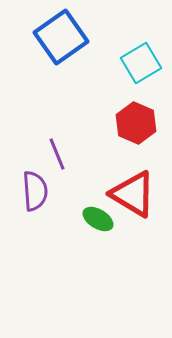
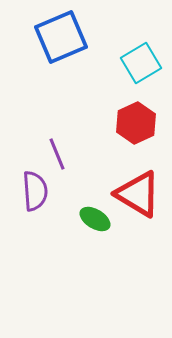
blue square: rotated 12 degrees clockwise
red hexagon: rotated 12 degrees clockwise
red triangle: moved 5 px right
green ellipse: moved 3 px left
